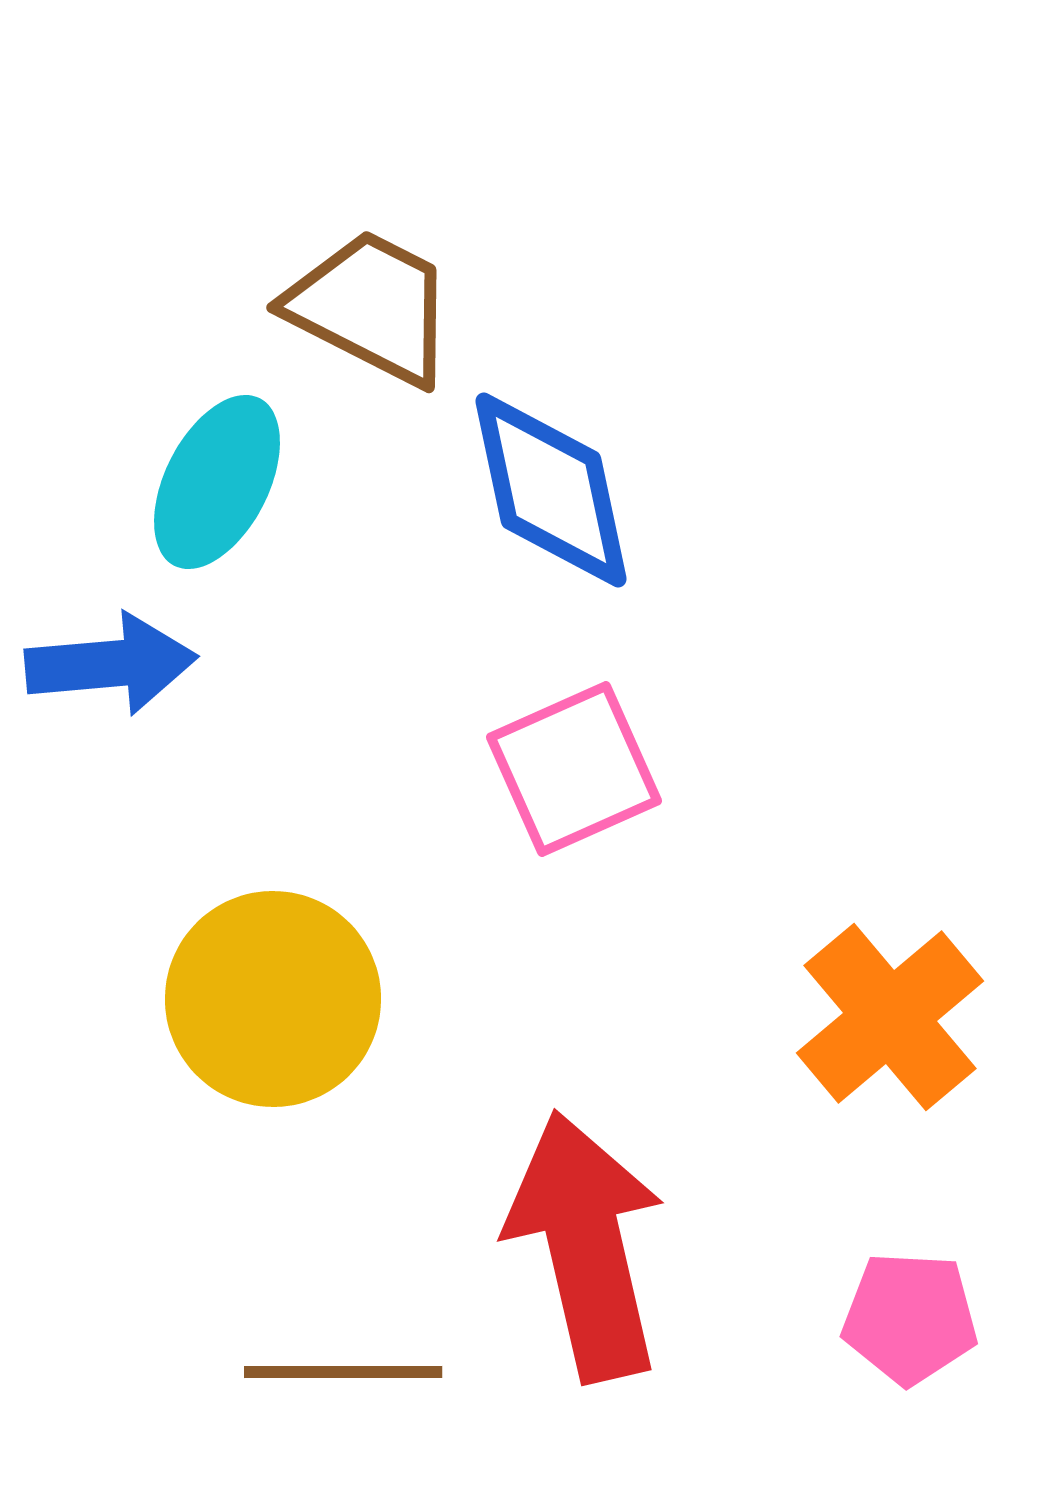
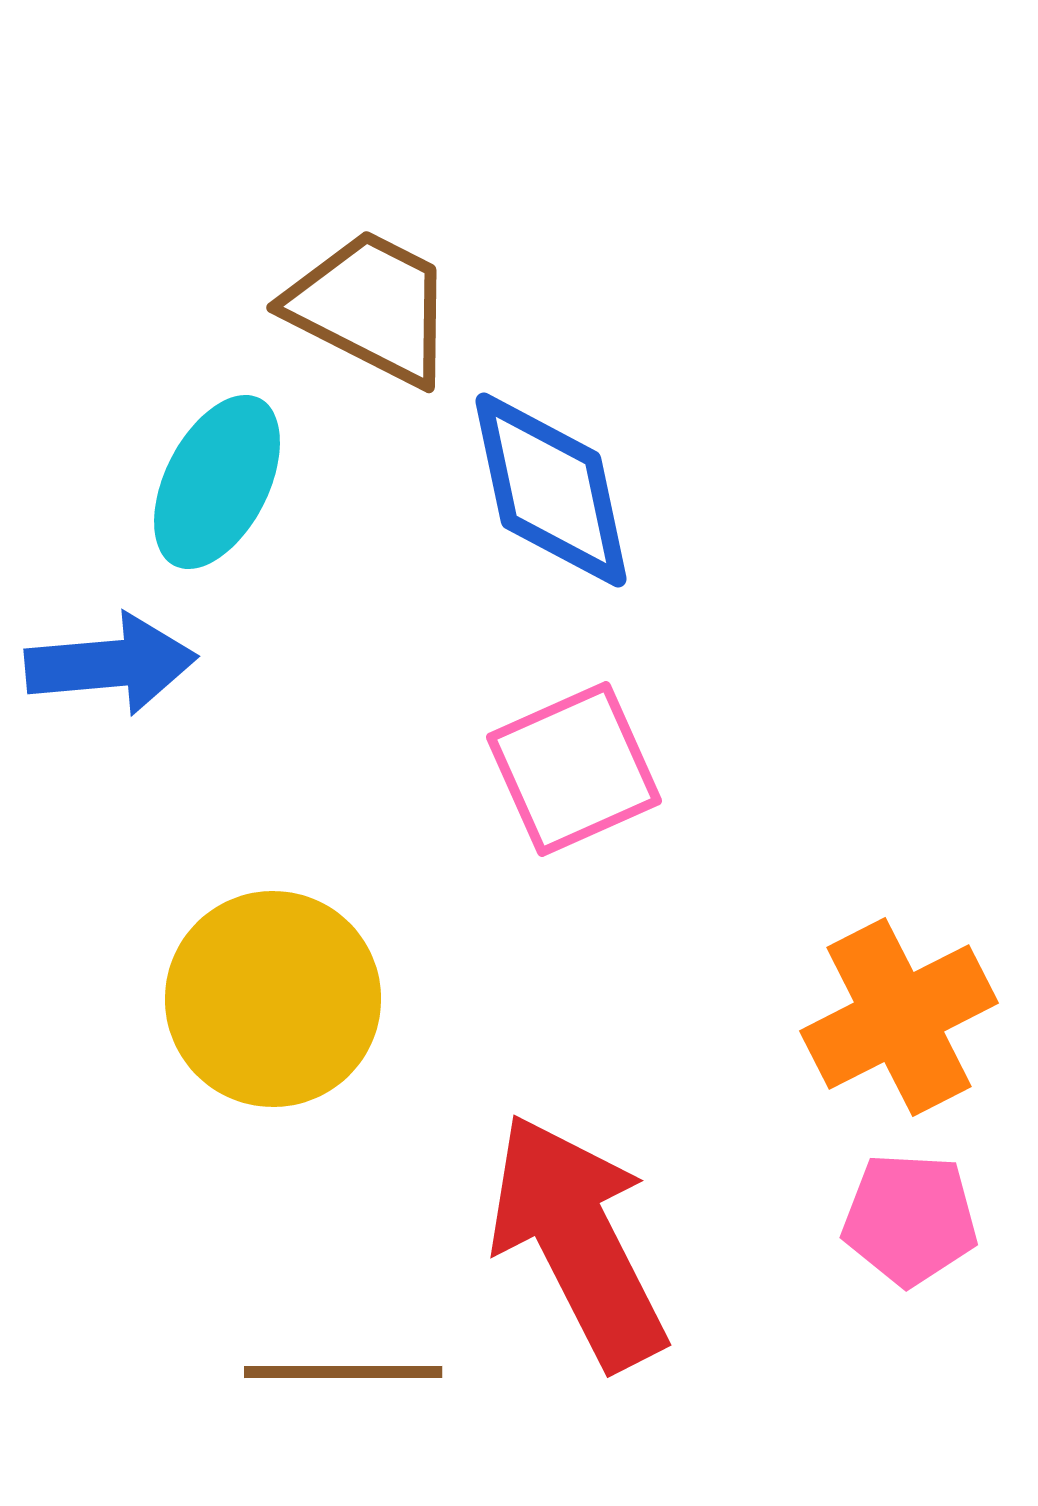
orange cross: moved 9 px right; rotated 13 degrees clockwise
red arrow: moved 8 px left, 5 px up; rotated 14 degrees counterclockwise
pink pentagon: moved 99 px up
